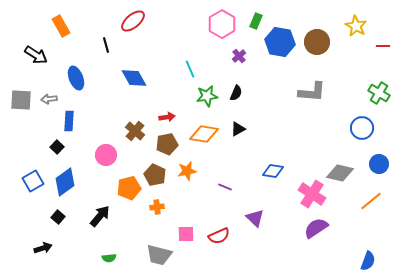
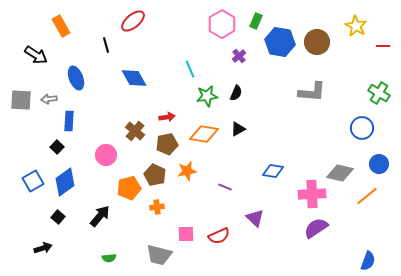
pink cross at (312, 194): rotated 36 degrees counterclockwise
orange line at (371, 201): moved 4 px left, 5 px up
